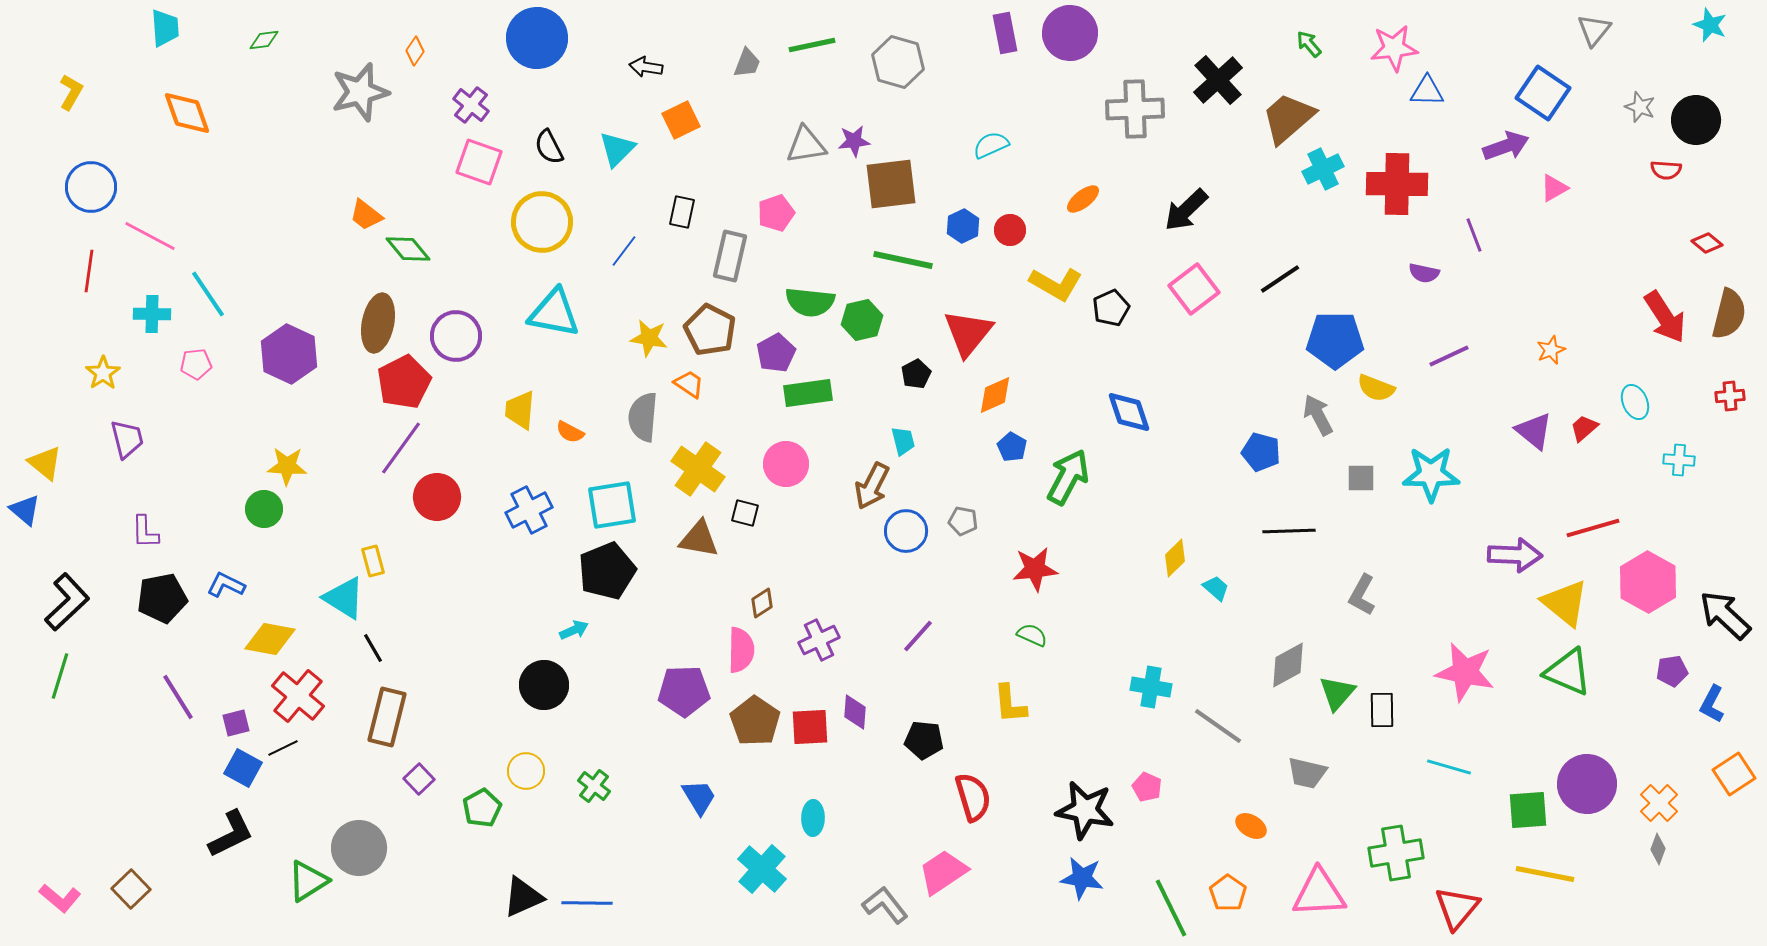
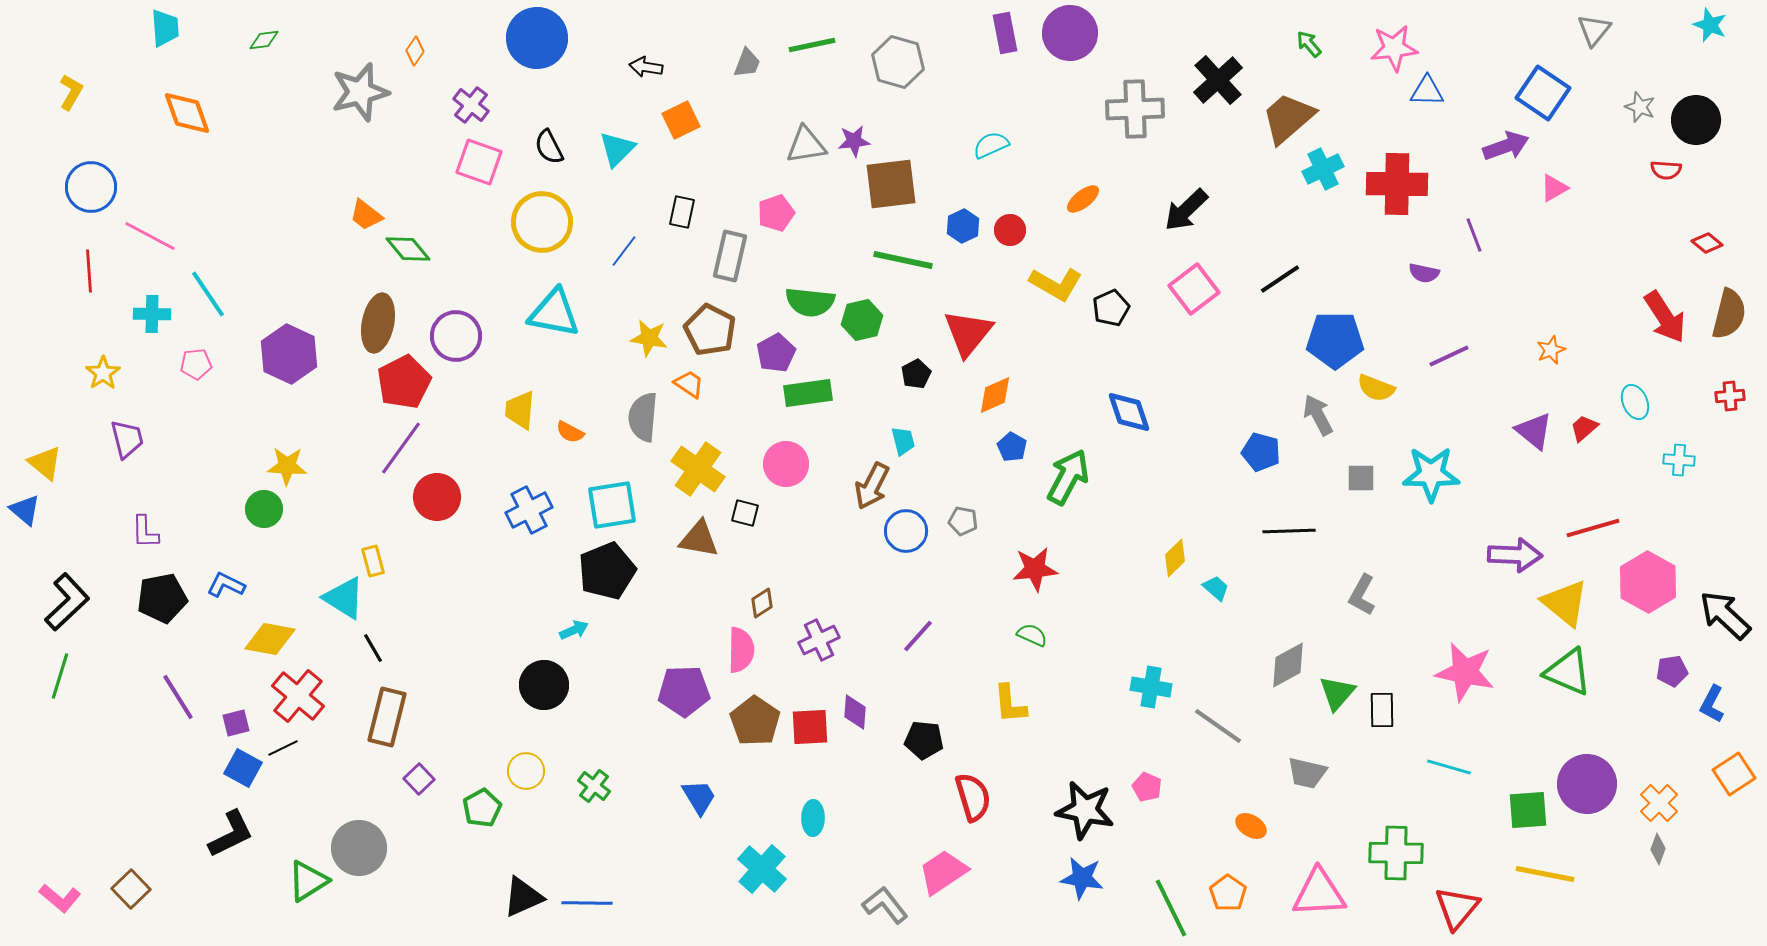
red line at (89, 271): rotated 12 degrees counterclockwise
green cross at (1396, 853): rotated 10 degrees clockwise
